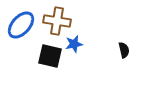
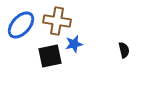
black square: rotated 25 degrees counterclockwise
